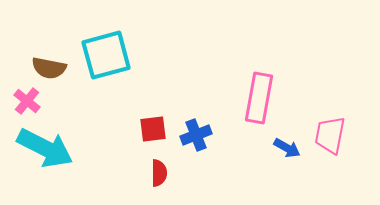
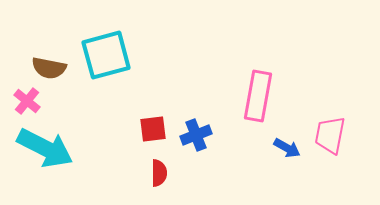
pink rectangle: moved 1 px left, 2 px up
